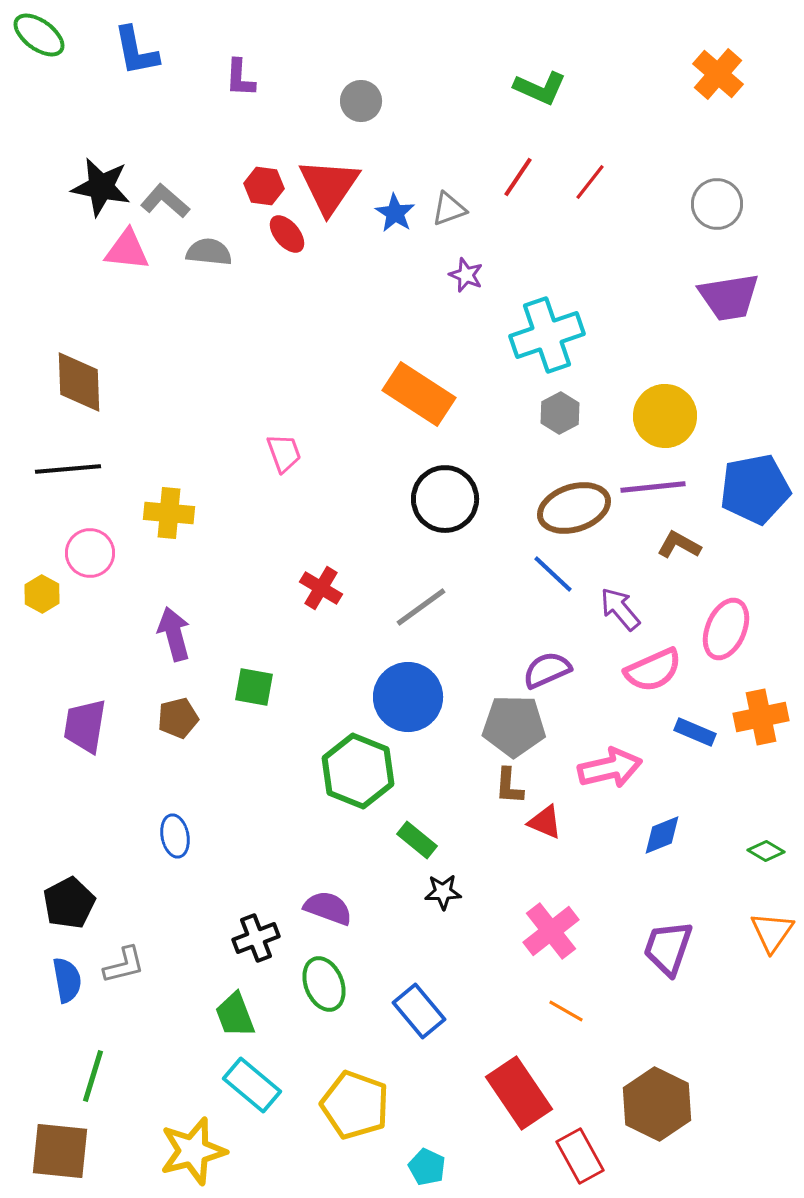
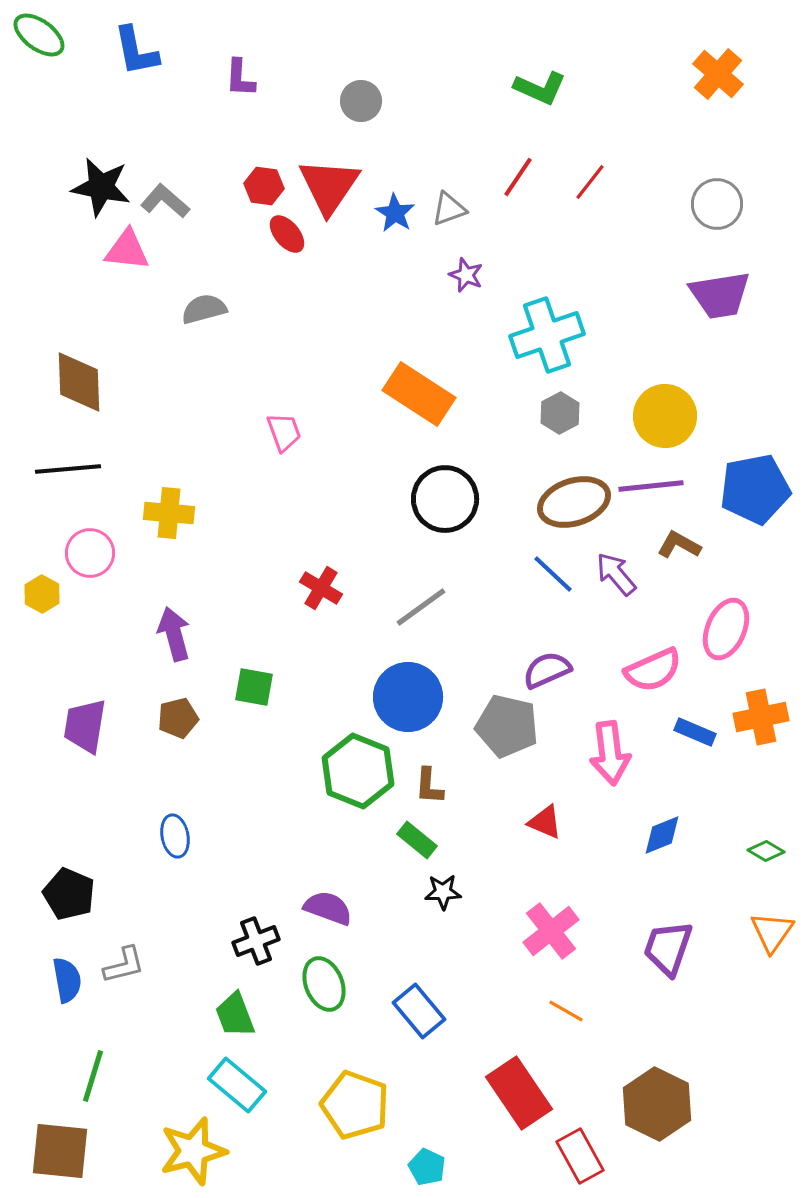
gray semicircle at (209, 252): moved 5 px left, 57 px down; rotated 21 degrees counterclockwise
purple trapezoid at (729, 297): moved 9 px left, 2 px up
pink trapezoid at (284, 453): moved 21 px up
purple line at (653, 487): moved 2 px left, 1 px up
brown ellipse at (574, 508): moved 6 px up
purple arrow at (620, 609): moved 4 px left, 35 px up
gray pentagon at (514, 726): moved 7 px left; rotated 12 degrees clockwise
pink arrow at (610, 768): moved 15 px up; rotated 96 degrees clockwise
brown L-shape at (509, 786): moved 80 px left
black pentagon at (69, 903): moved 9 px up; rotated 21 degrees counterclockwise
black cross at (256, 938): moved 3 px down
cyan rectangle at (252, 1085): moved 15 px left
